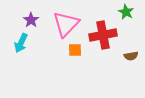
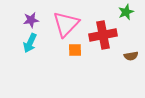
green star: rotated 21 degrees clockwise
purple star: rotated 28 degrees clockwise
cyan arrow: moved 9 px right
